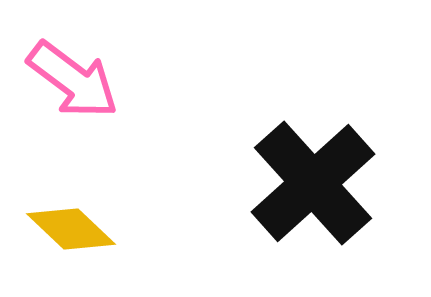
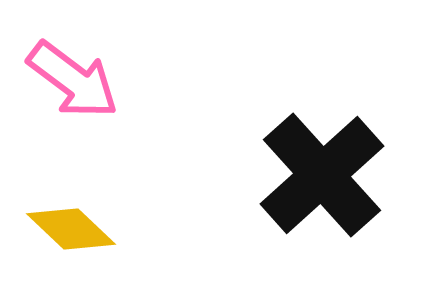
black cross: moved 9 px right, 8 px up
